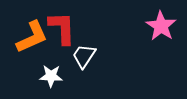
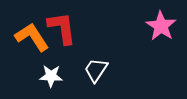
red L-shape: rotated 6 degrees counterclockwise
orange L-shape: rotated 99 degrees counterclockwise
white trapezoid: moved 12 px right, 14 px down
